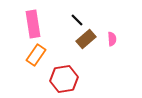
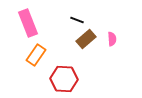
black line: rotated 24 degrees counterclockwise
pink rectangle: moved 5 px left, 1 px up; rotated 12 degrees counterclockwise
red hexagon: rotated 12 degrees clockwise
